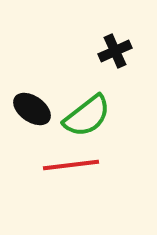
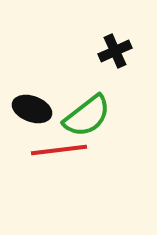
black ellipse: rotated 15 degrees counterclockwise
red line: moved 12 px left, 15 px up
